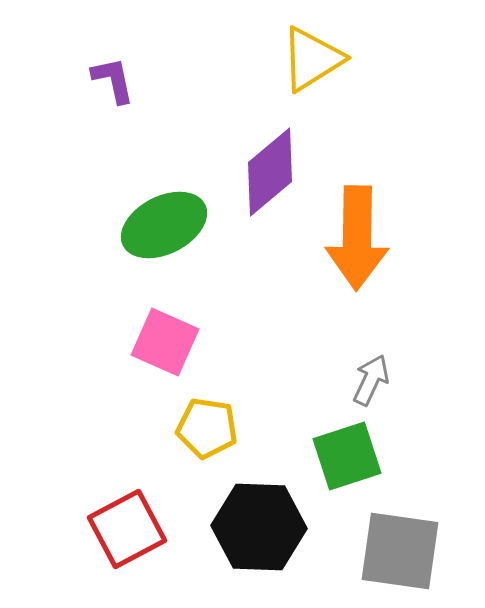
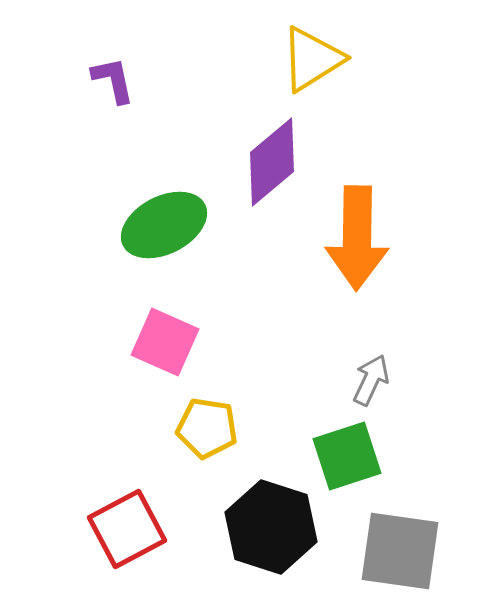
purple diamond: moved 2 px right, 10 px up
black hexagon: moved 12 px right; rotated 16 degrees clockwise
